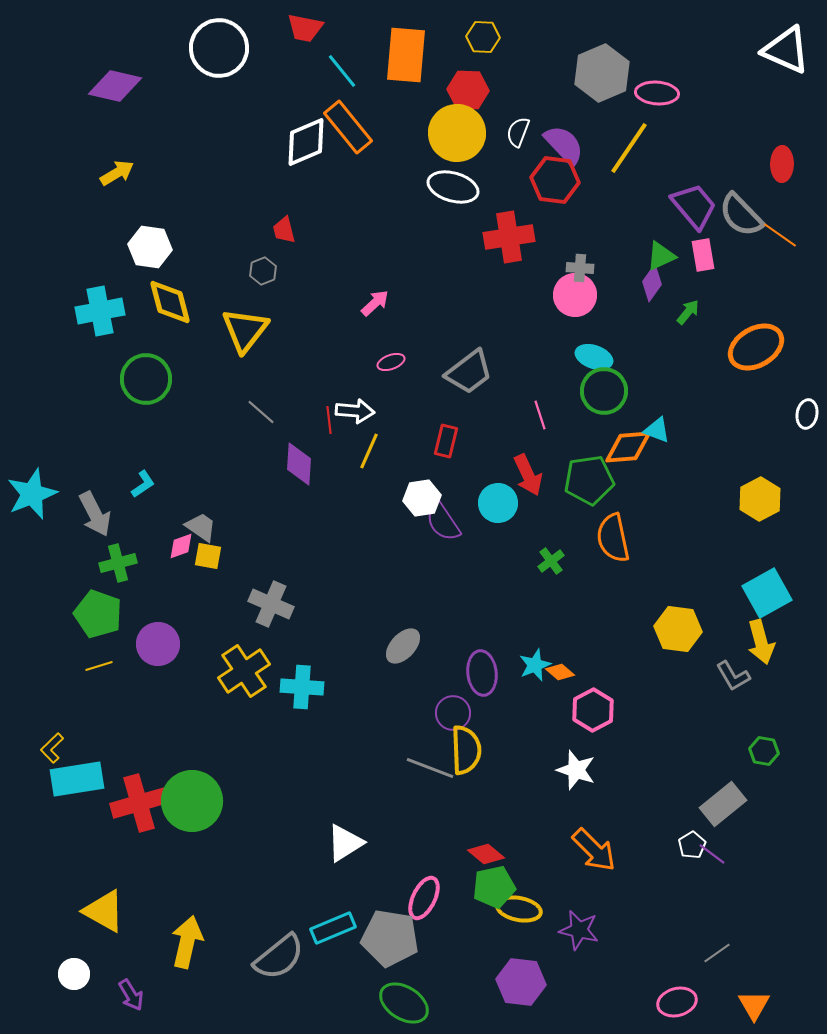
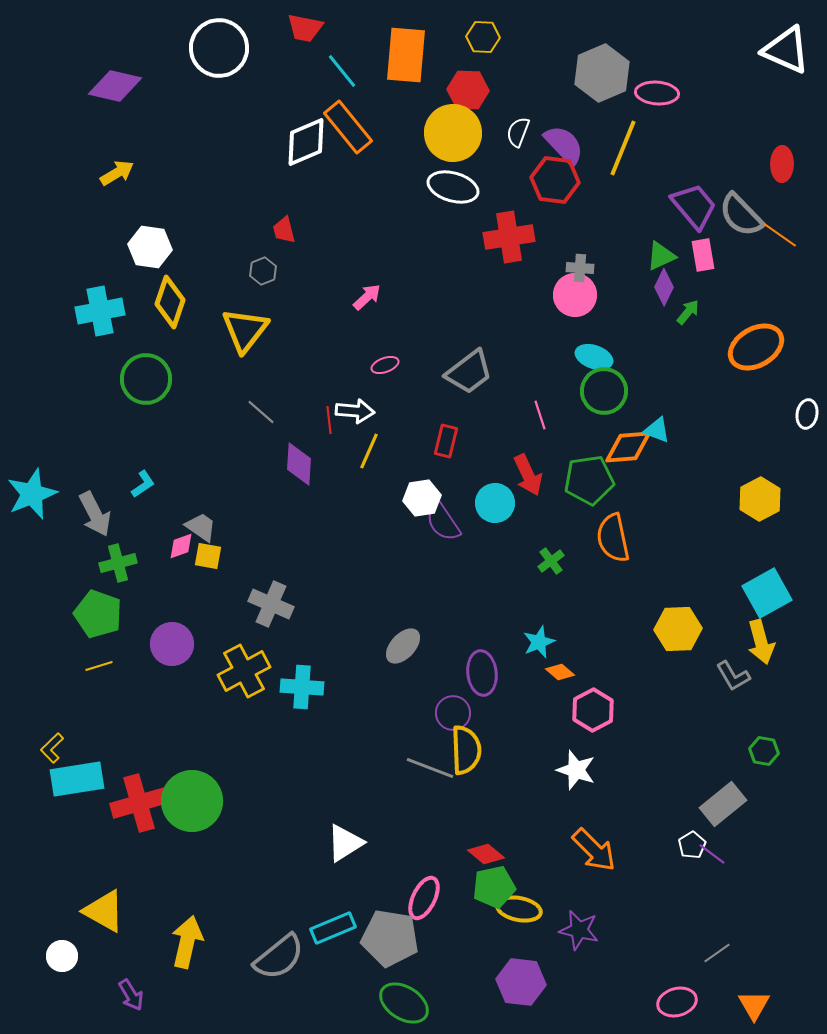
yellow circle at (457, 133): moved 4 px left
yellow line at (629, 148): moved 6 px left; rotated 12 degrees counterclockwise
purple diamond at (652, 283): moved 12 px right, 4 px down; rotated 9 degrees counterclockwise
yellow diamond at (170, 302): rotated 33 degrees clockwise
pink arrow at (375, 303): moved 8 px left, 6 px up
pink ellipse at (391, 362): moved 6 px left, 3 px down
cyan circle at (498, 503): moved 3 px left
yellow hexagon at (678, 629): rotated 9 degrees counterclockwise
purple circle at (158, 644): moved 14 px right
cyan star at (535, 665): moved 4 px right, 23 px up
yellow cross at (244, 671): rotated 6 degrees clockwise
white circle at (74, 974): moved 12 px left, 18 px up
